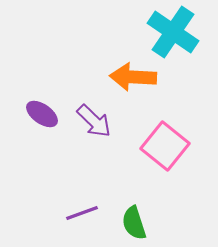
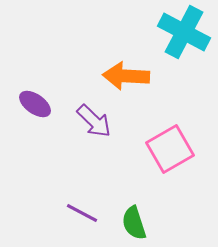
cyan cross: moved 11 px right; rotated 6 degrees counterclockwise
orange arrow: moved 7 px left, 1 px up
purple ellipse: moved 7 px left, 10 px up
pink square: moved 5 px right, 3 px down; rotated 21 degrees clockwise
purple line: rotated 48 degrees clockwise
